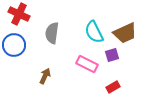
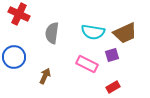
cyan semicircle: moved 1 px left; rotated 55 degrees counterclockwise
blue circle: moved 12 px down
